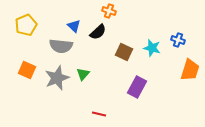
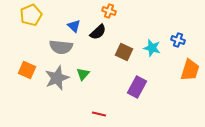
yellow pentagon: moved 5 px right, 10 px up
gray semicircle: moved 1 px down
